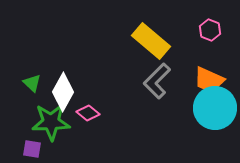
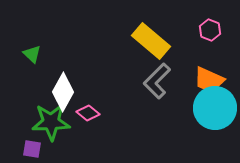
green triangle: moved 29 px up
